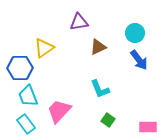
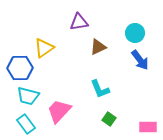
blue arrow: moved 1 px right
cyan trapezoid: rotated 55 degrees counterclockwise
green square: moved 1 px right, 1 px up
